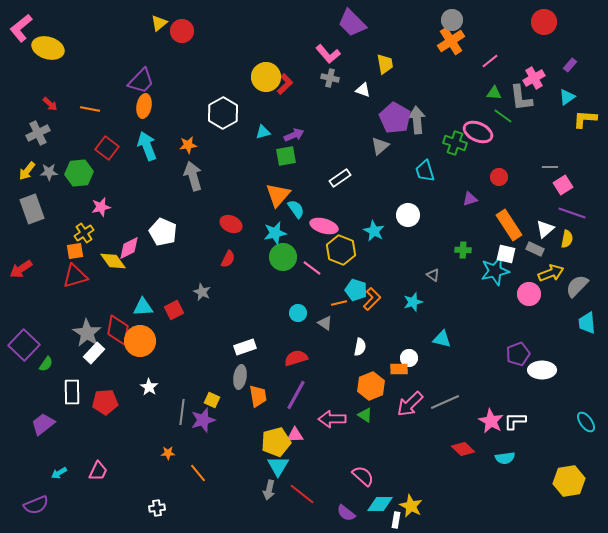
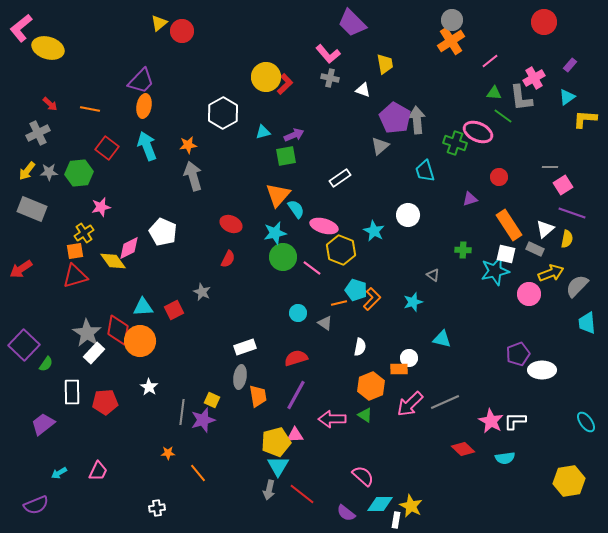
gray rectangle at (32, 209): rotated 48 degrees counterclockwise
